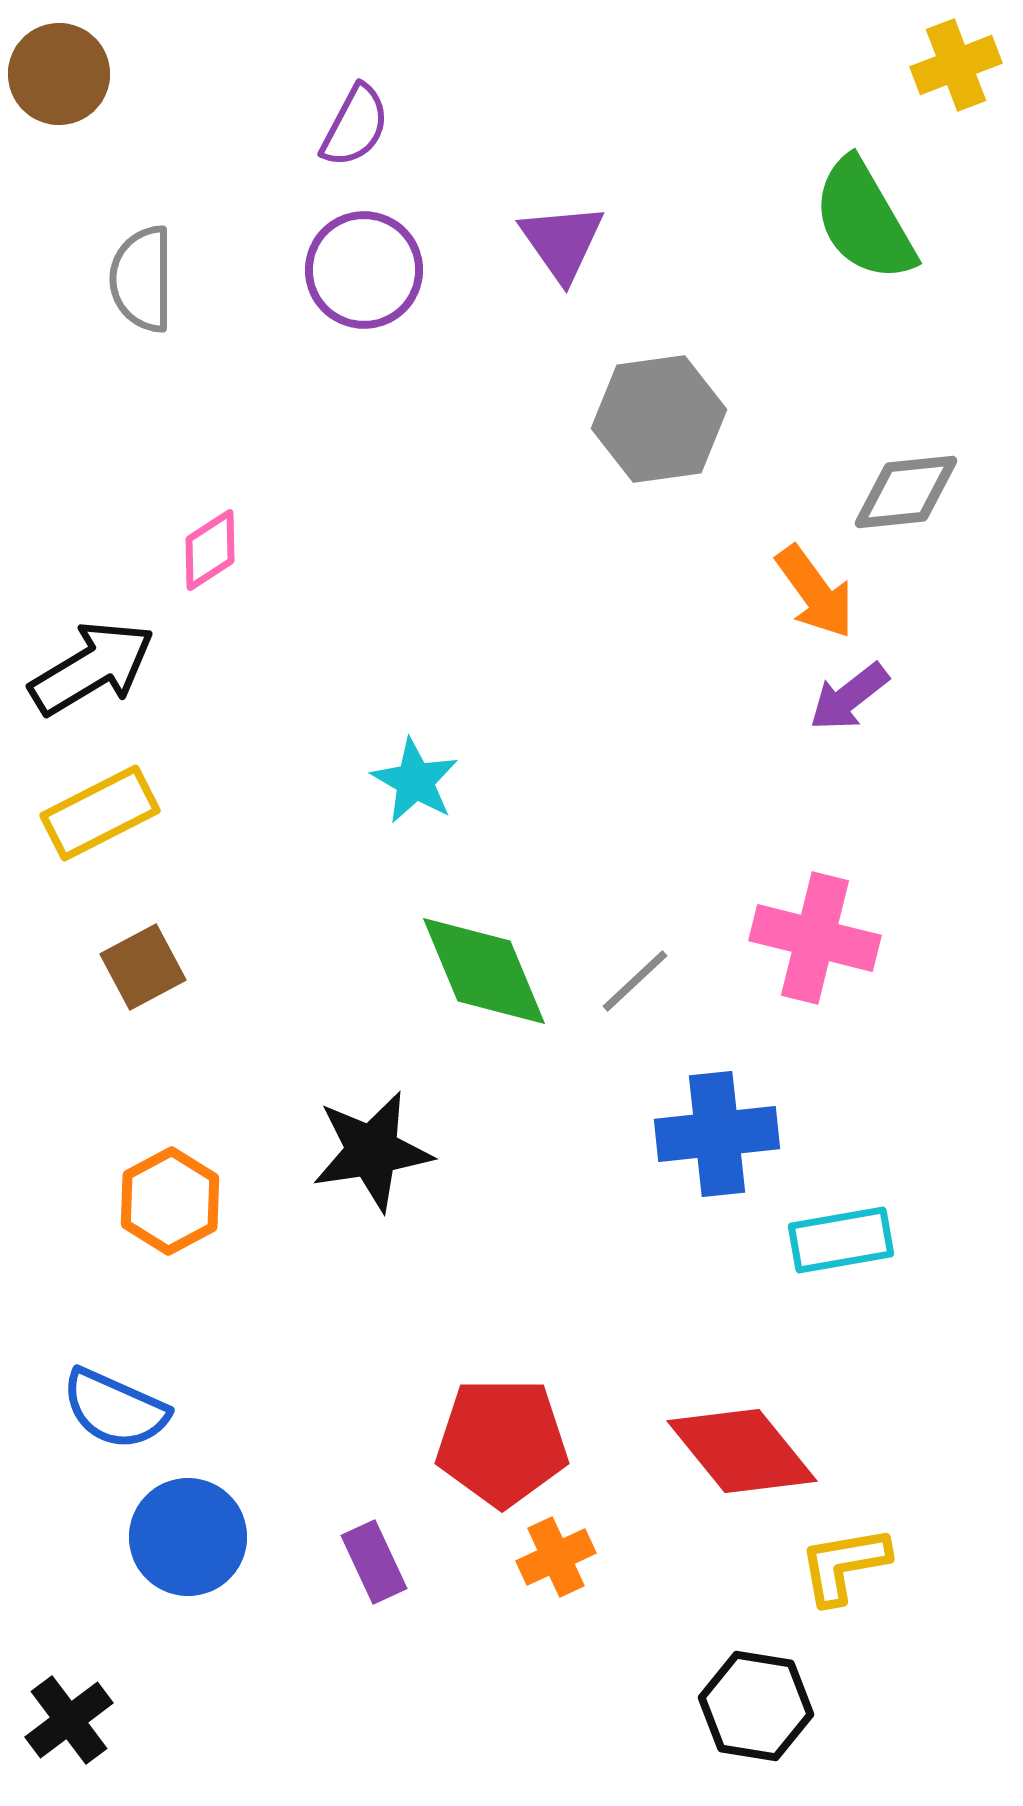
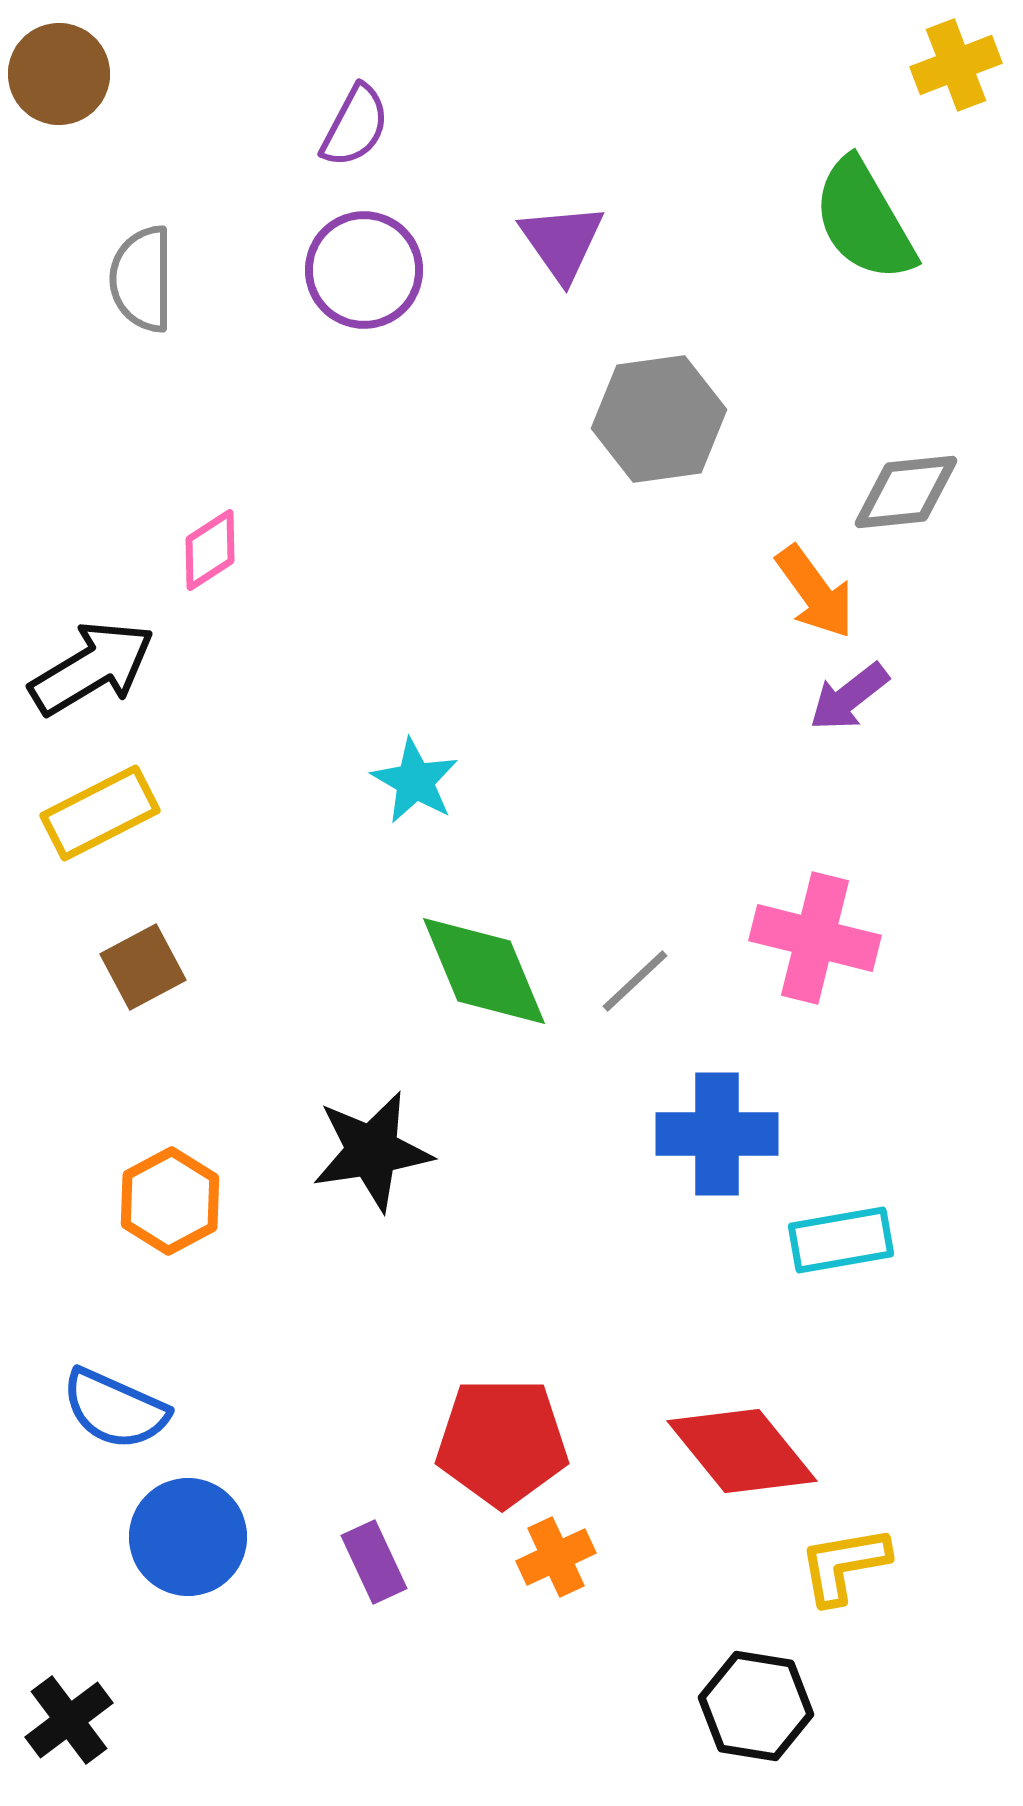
blue cross: rotated 6 degrees clockwise
